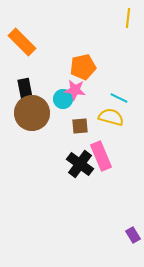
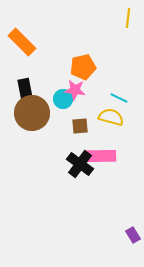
pink rectangle: rotated 68 degrees counterclockwise
